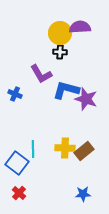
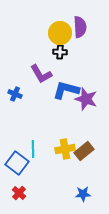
purple semicircle: rotated 90 degrees clockwise
yellow cross: moved 1 px down; rotated 12 degrees counterclockwise
